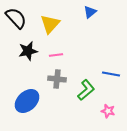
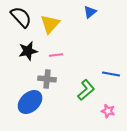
black semicircle: moved 5 px right, 1 px up
gray cross: moved 10 px left
blue ellipse: moved 3 px right, 1 px down
